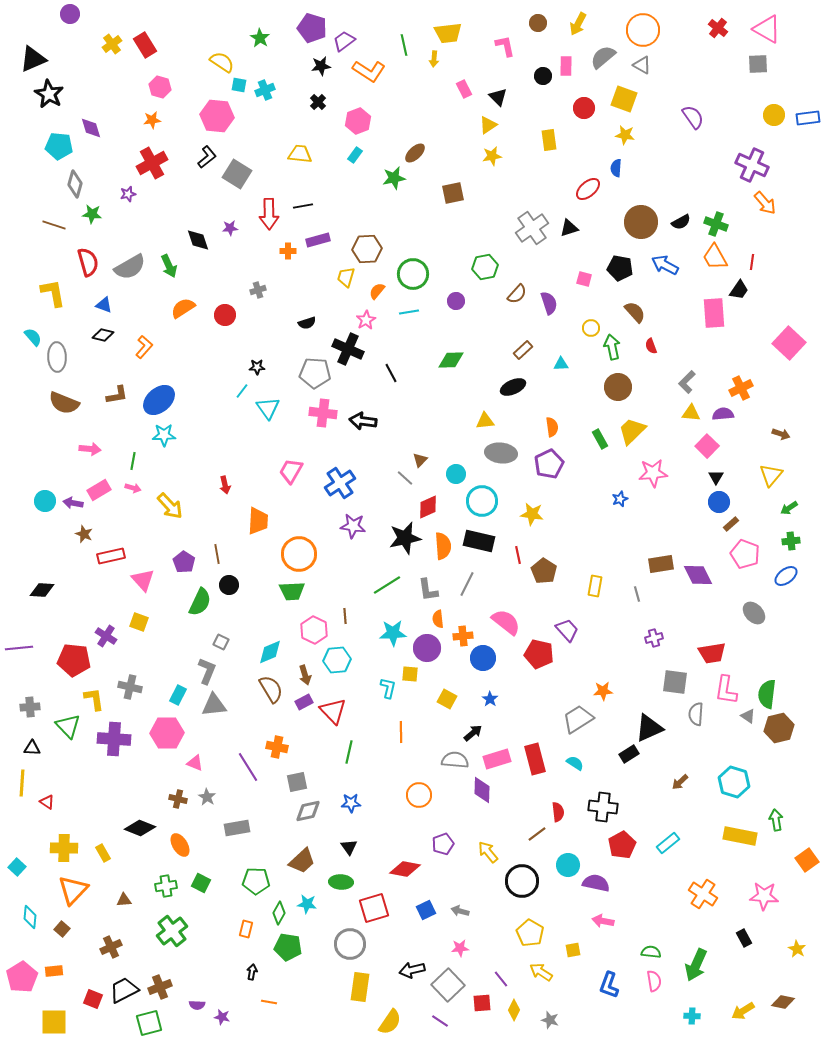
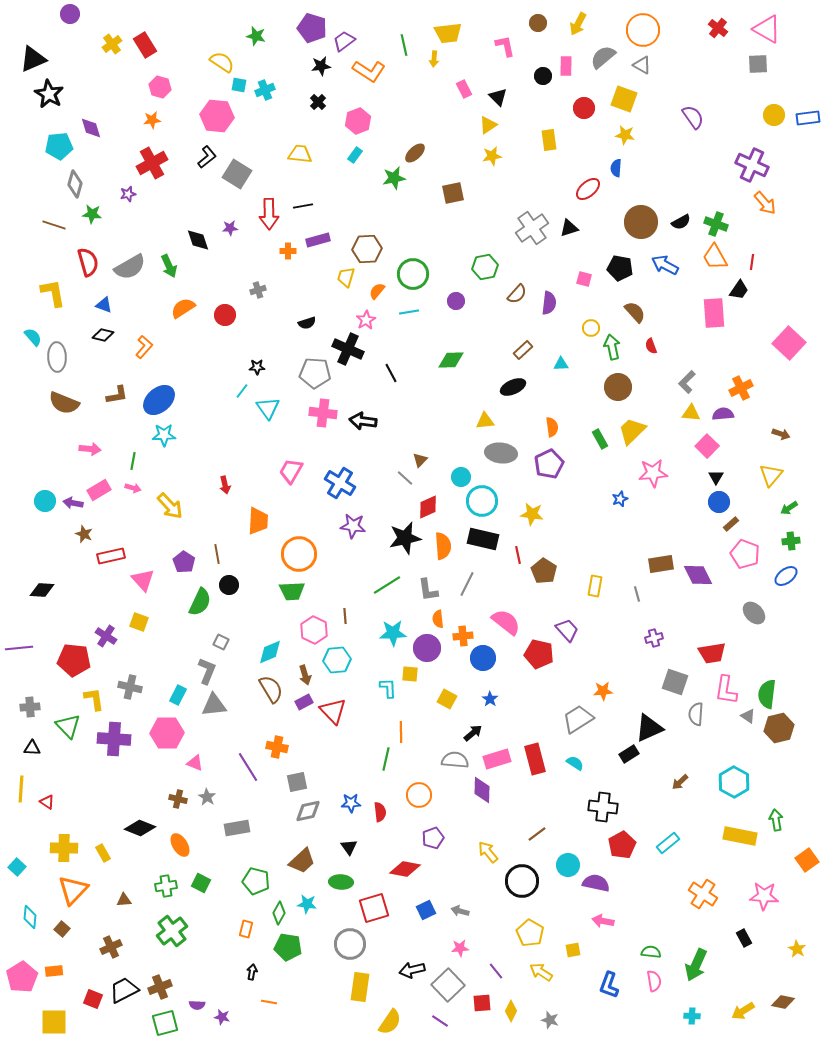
green star at (260, 38): moved 4 px left, 2 px up; rotated 18 degrees counterclockwise
cyan pentagon at (59, 146): rotated 12 degrees counterclockwise
purple semicircle at (549, 303): rotated 25 degrees clockwise
cyan circle at (456, 474): moved 5 px right, 3 px down
blue cross at (340, 483): rotated 24 degrees counterclockwise
black rectangle at (479, 541): moved 4 px right, 2 px up
gray square at (675, 682): rotated 12 degrees clockwise
cyan L-shape at (388, 688): rotated 15 degrees counterclockwise
green line at (349, 752): moved 37 px right, 7 px down
cyan hexagon at (734, 782): rotated 12 degrees clockwise
yellow line at (22, 783): moved 1 px left, 6 px down
red semicircle at (558, 812): moved 178 px left
purple pentagon at (443, 844): moved 10 px left, 6 px up
green pentagon at (256, 881): rotated 12 degrees clockwise
purple line at (501, 979): moved 5 px left, 8 px up
yellow diamond at (514, 1010): moved 3 px left, 1 px down
green square at (149, 1023): moved 16 px right
